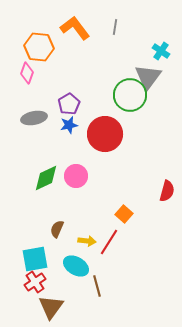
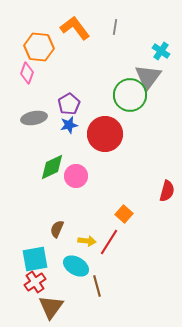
green diamond: moved 6 px right, 11 px up
